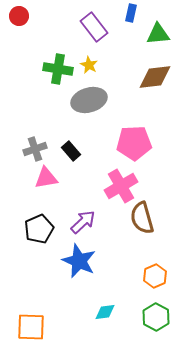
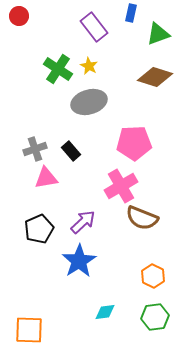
green triangle: rotated 15 degrees counterclockwise
yellow star: moved 1 px down
green cross: rotated 24 degrees clockwise
brown diamond: rotated 24 degrees clockwise
gray ellipse: moved 2 px down
brown semicircle: rotated 52 degrees counterclockwise
blue star: rotated 16 degrees clockwise
orange hexagon: moved 2 px left; rotated 10 degrees counterclockwise
green hexagon: moved 1 px left; rotated 24 degrees clockwise
orange square: moved 2 px left, 3 px down
